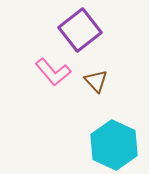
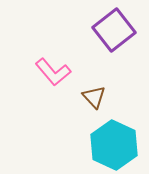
purple square: moved 34 px right
brown triangle: moved 2 px left, 16 px down
